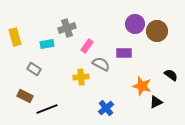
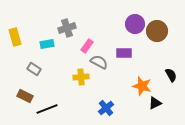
gray semicircle: moved 2 px left, 2 px up
black semicircle: rotated 24 degrees clockwise
black triangle: moved 1 px left, 1 px down
